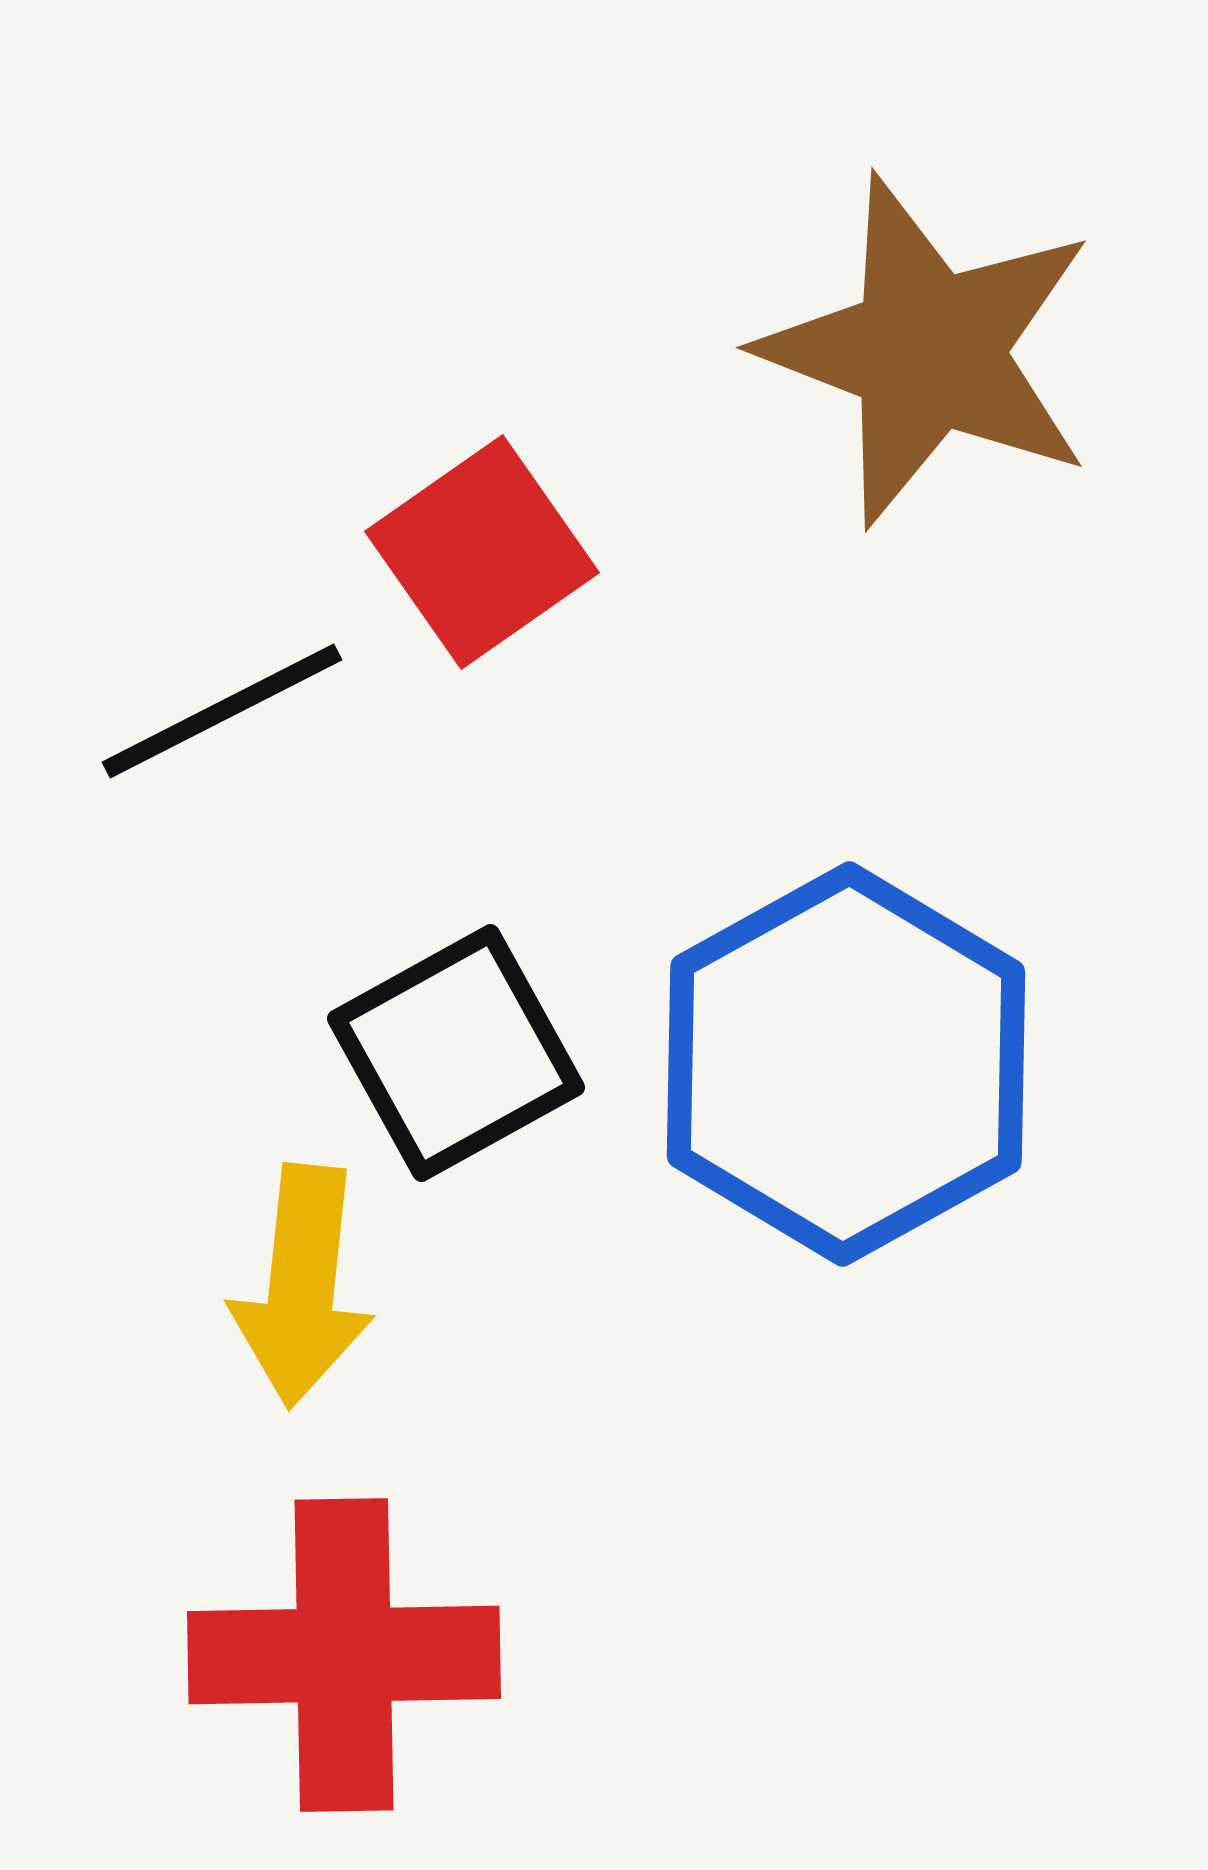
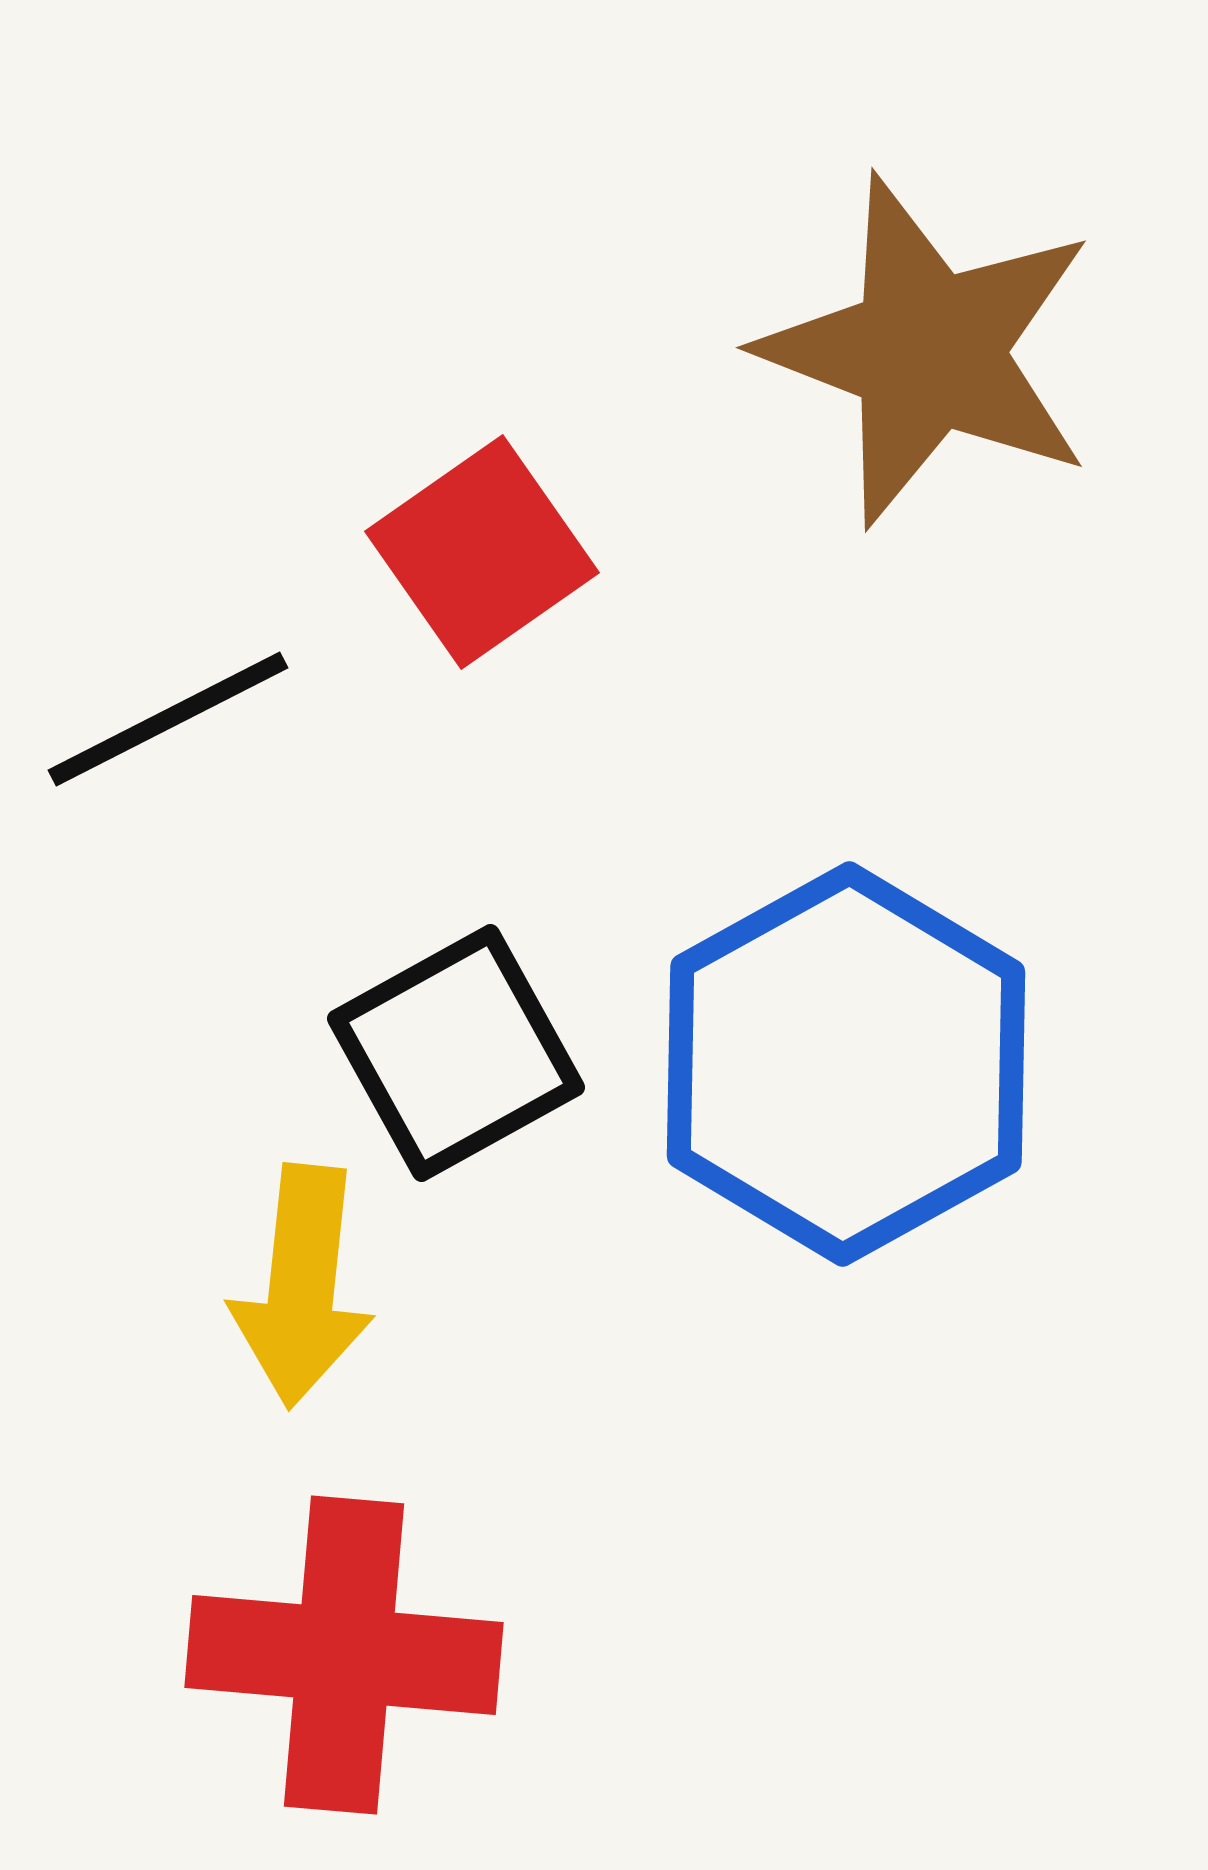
black line: moved 54 px left, 8 px down
red cross: rotated 6 degrees clockwise
